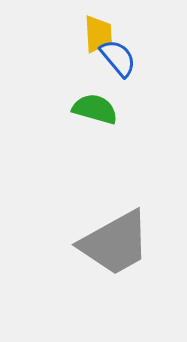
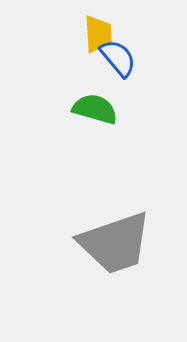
gray trapezoid: rotated 10 degrees clockwise
